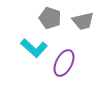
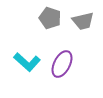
cyan L-shape: moved 7 px left, 14 px down
purple ellipse: moved 2 px left, 1 px down
